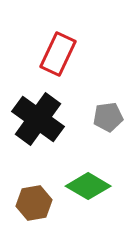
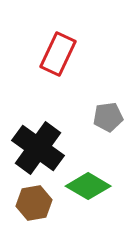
black cross: moved 29 px down
